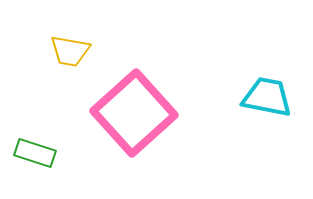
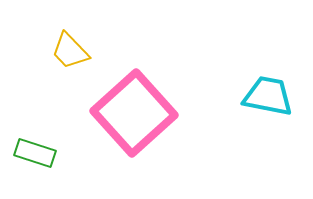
yellow trapezoid: rotated 36 degrees clockwise
cyan trapezoid: moved 1 px right, 1 px up
